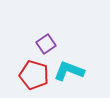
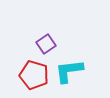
cyan L-shape: rotated 28 degrees counterclockwise
